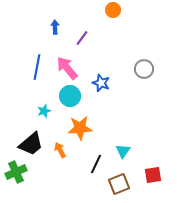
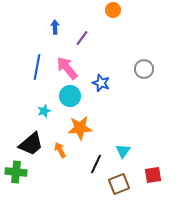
green cross: rotated 30 degrees clockwise
